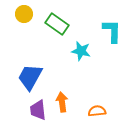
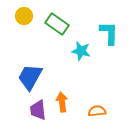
yellow circle: moved 2 px down
cyan L-shape: moved 3 px left, 2 px down
